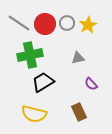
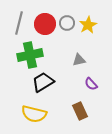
gray line: rotated 70 degrees clockwise
gray triangle: moved 1 px right, 2 px down
brown rectangle: moved 1 px right, 1 px up
